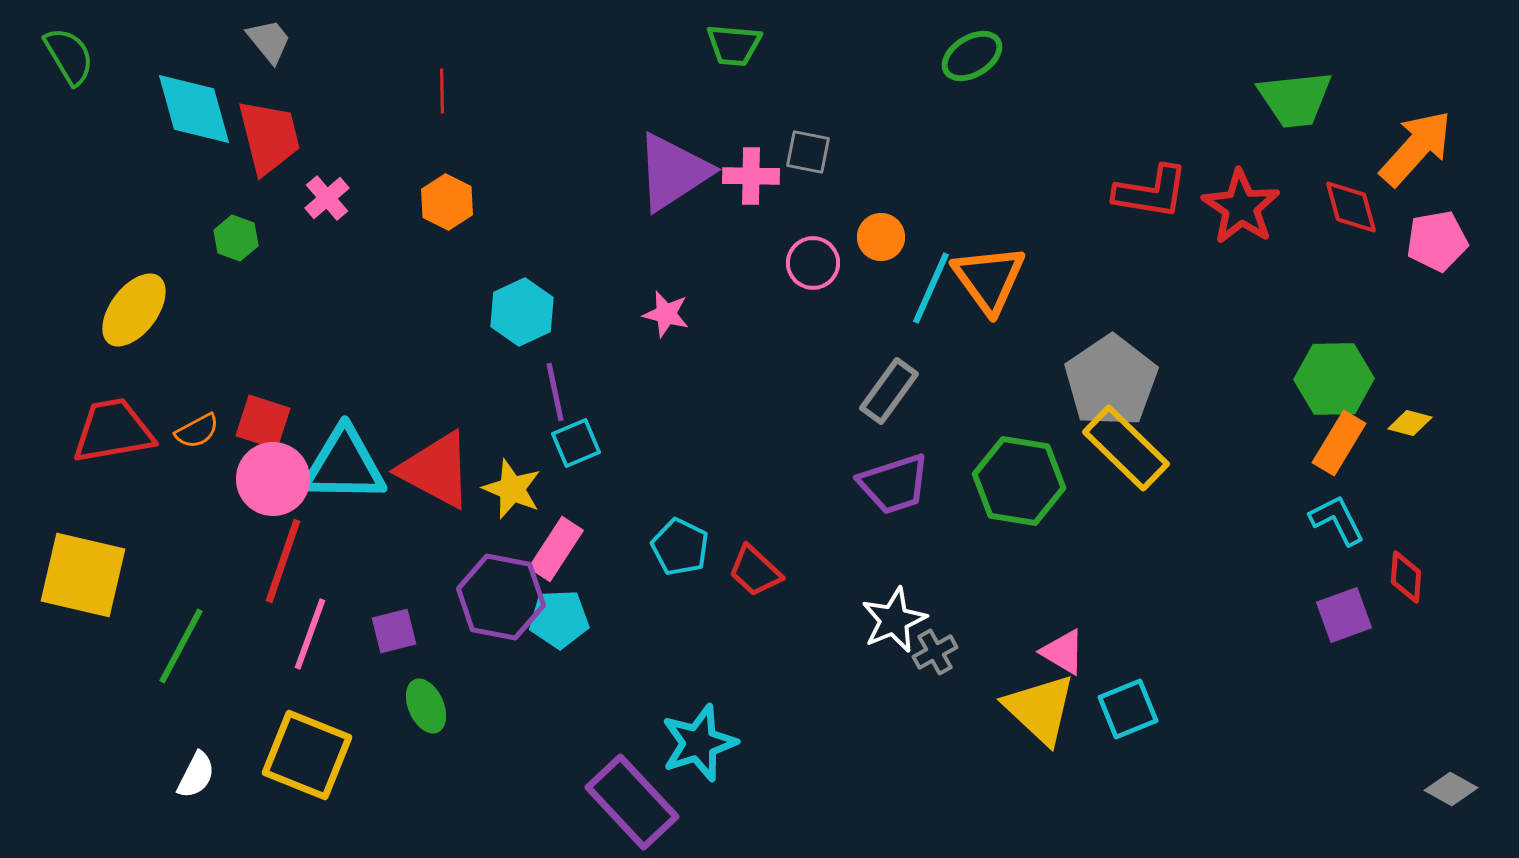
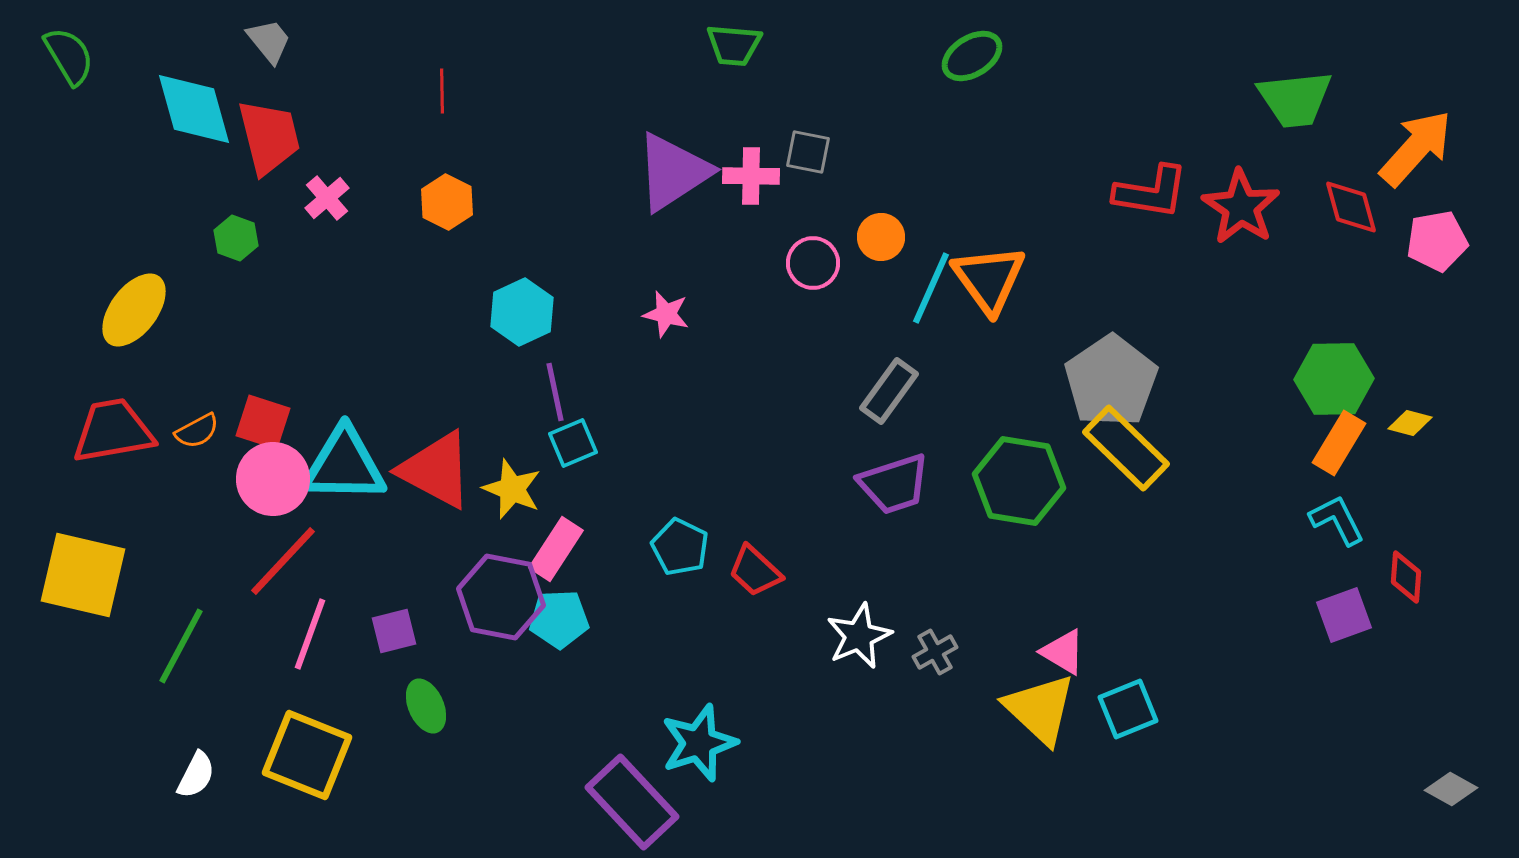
cyan square at (576, 443): moved 3 px left
red line at (283, 561): rotated 24 degrees clockwise
white star at (894, 620): moved 35 px left, 16 px down
